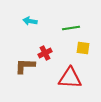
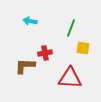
green line: rotated 60 degrees counterclockwise
red cross: rotated 16 degrees clockwise
